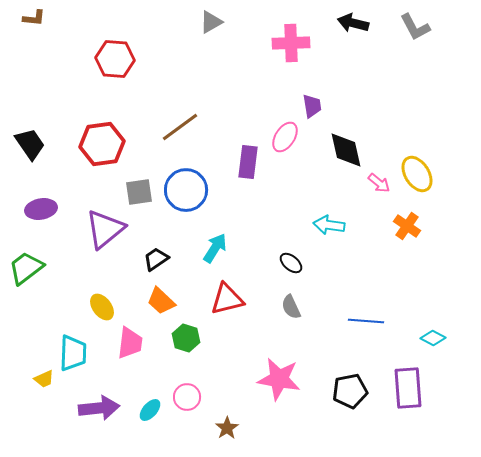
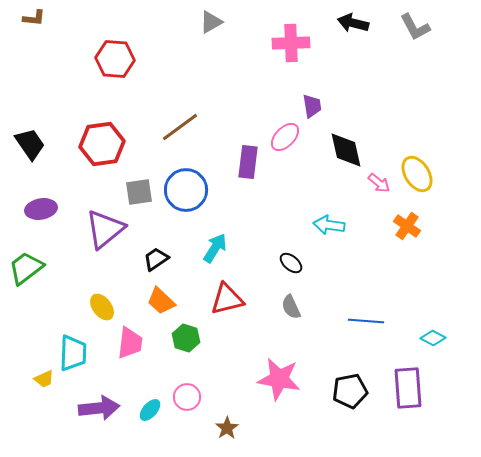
pink ellipse at (285, 137): rotated 12 degrees clockwise
